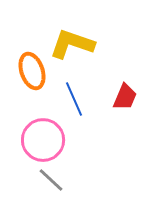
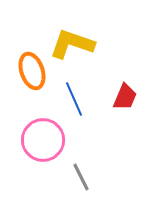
gray line: moved 30 px right, 3 px up; rotated 20 degrees clockwise
